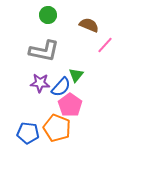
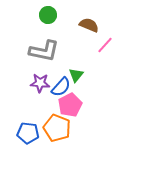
pink pentagon: rotated 10 degrees clockwise
